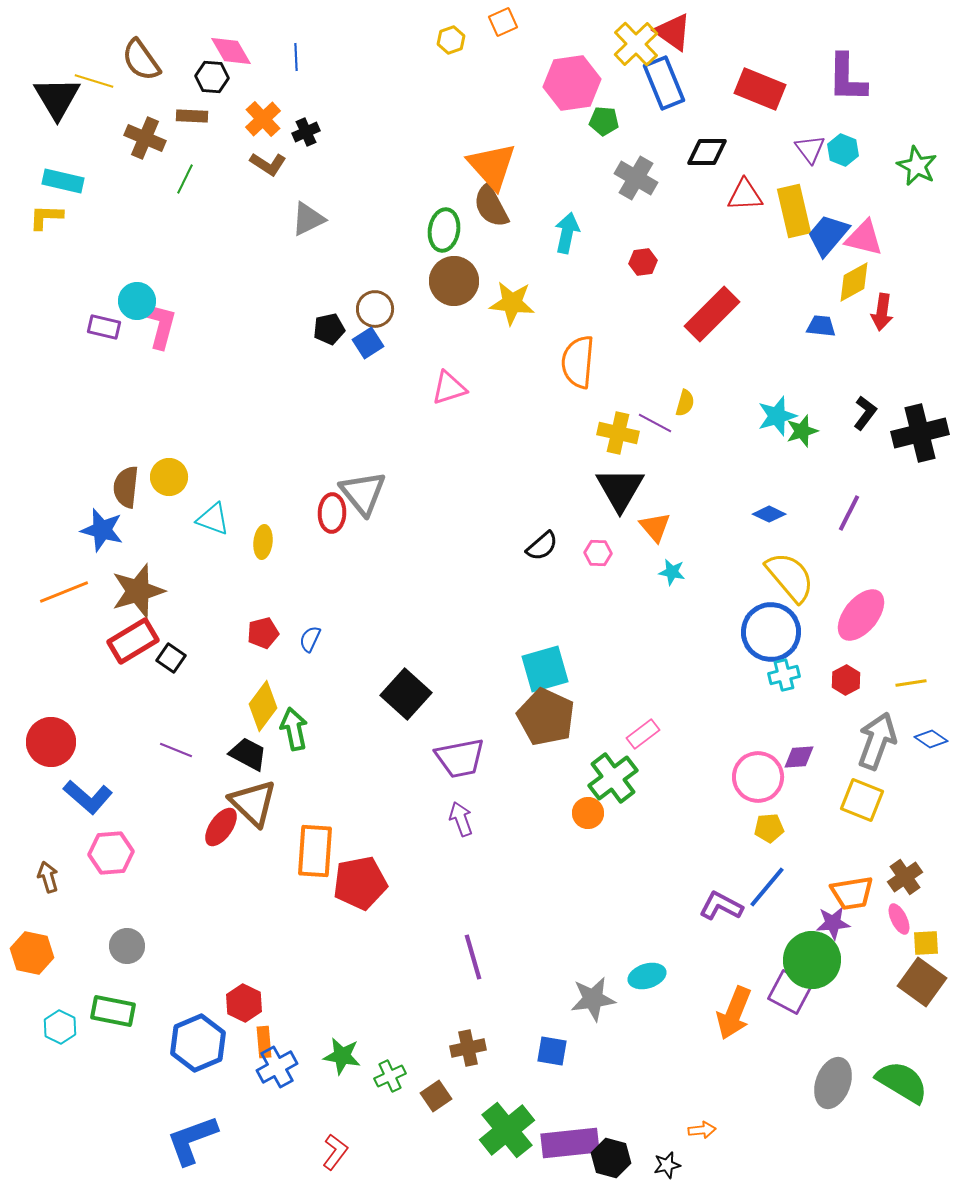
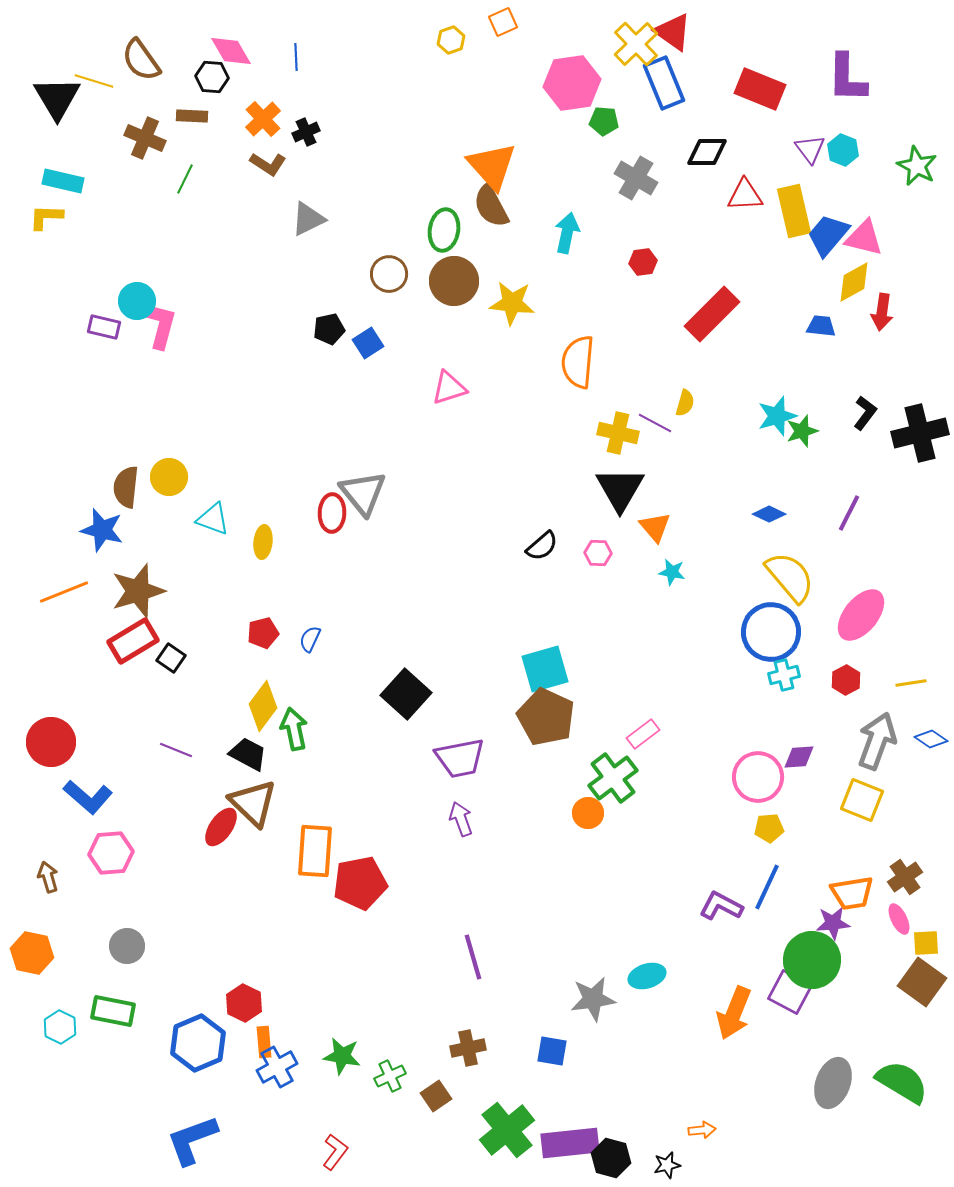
brown circle at (375, 309): moved 14 px right, 35 px up
blue line at (767, 887): rotated 15 degrees counterclockwise
